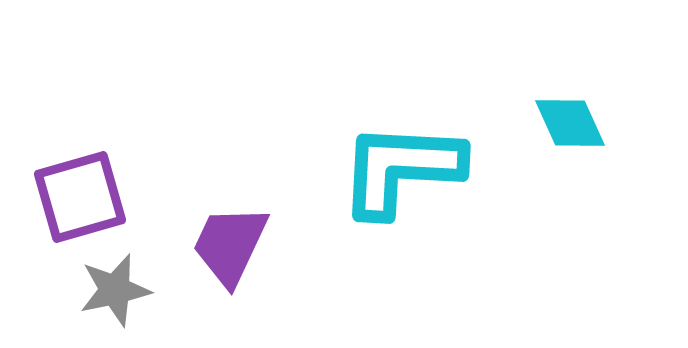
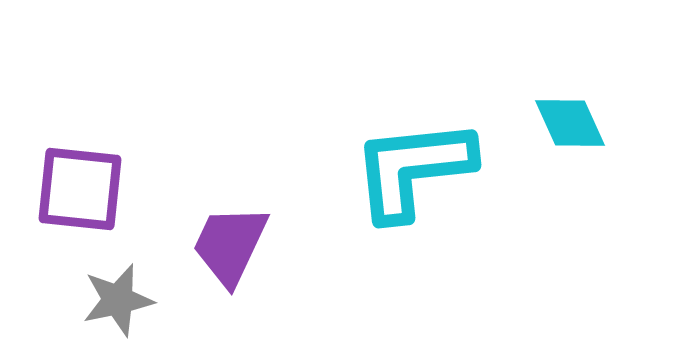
cyan L-shape: moved 12 px right; rotated 9 degrees counterclockwise
purple square: moved 8 px up; rotated 22 degrees clockwise
gray star: moved 3 px right, 10 px down
